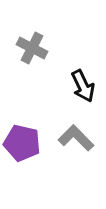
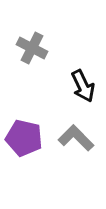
purple pentagon: moved 2 px right, 5 px up
